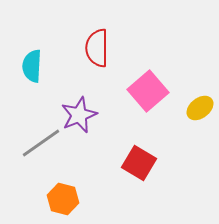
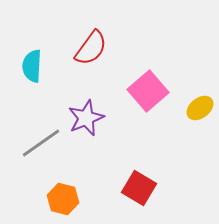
red semicircle: moved 6 px left; rotated 144 degrees counterclockwise
purple star: moved 7 px right, 3 px down
red square: moved 25 px down
